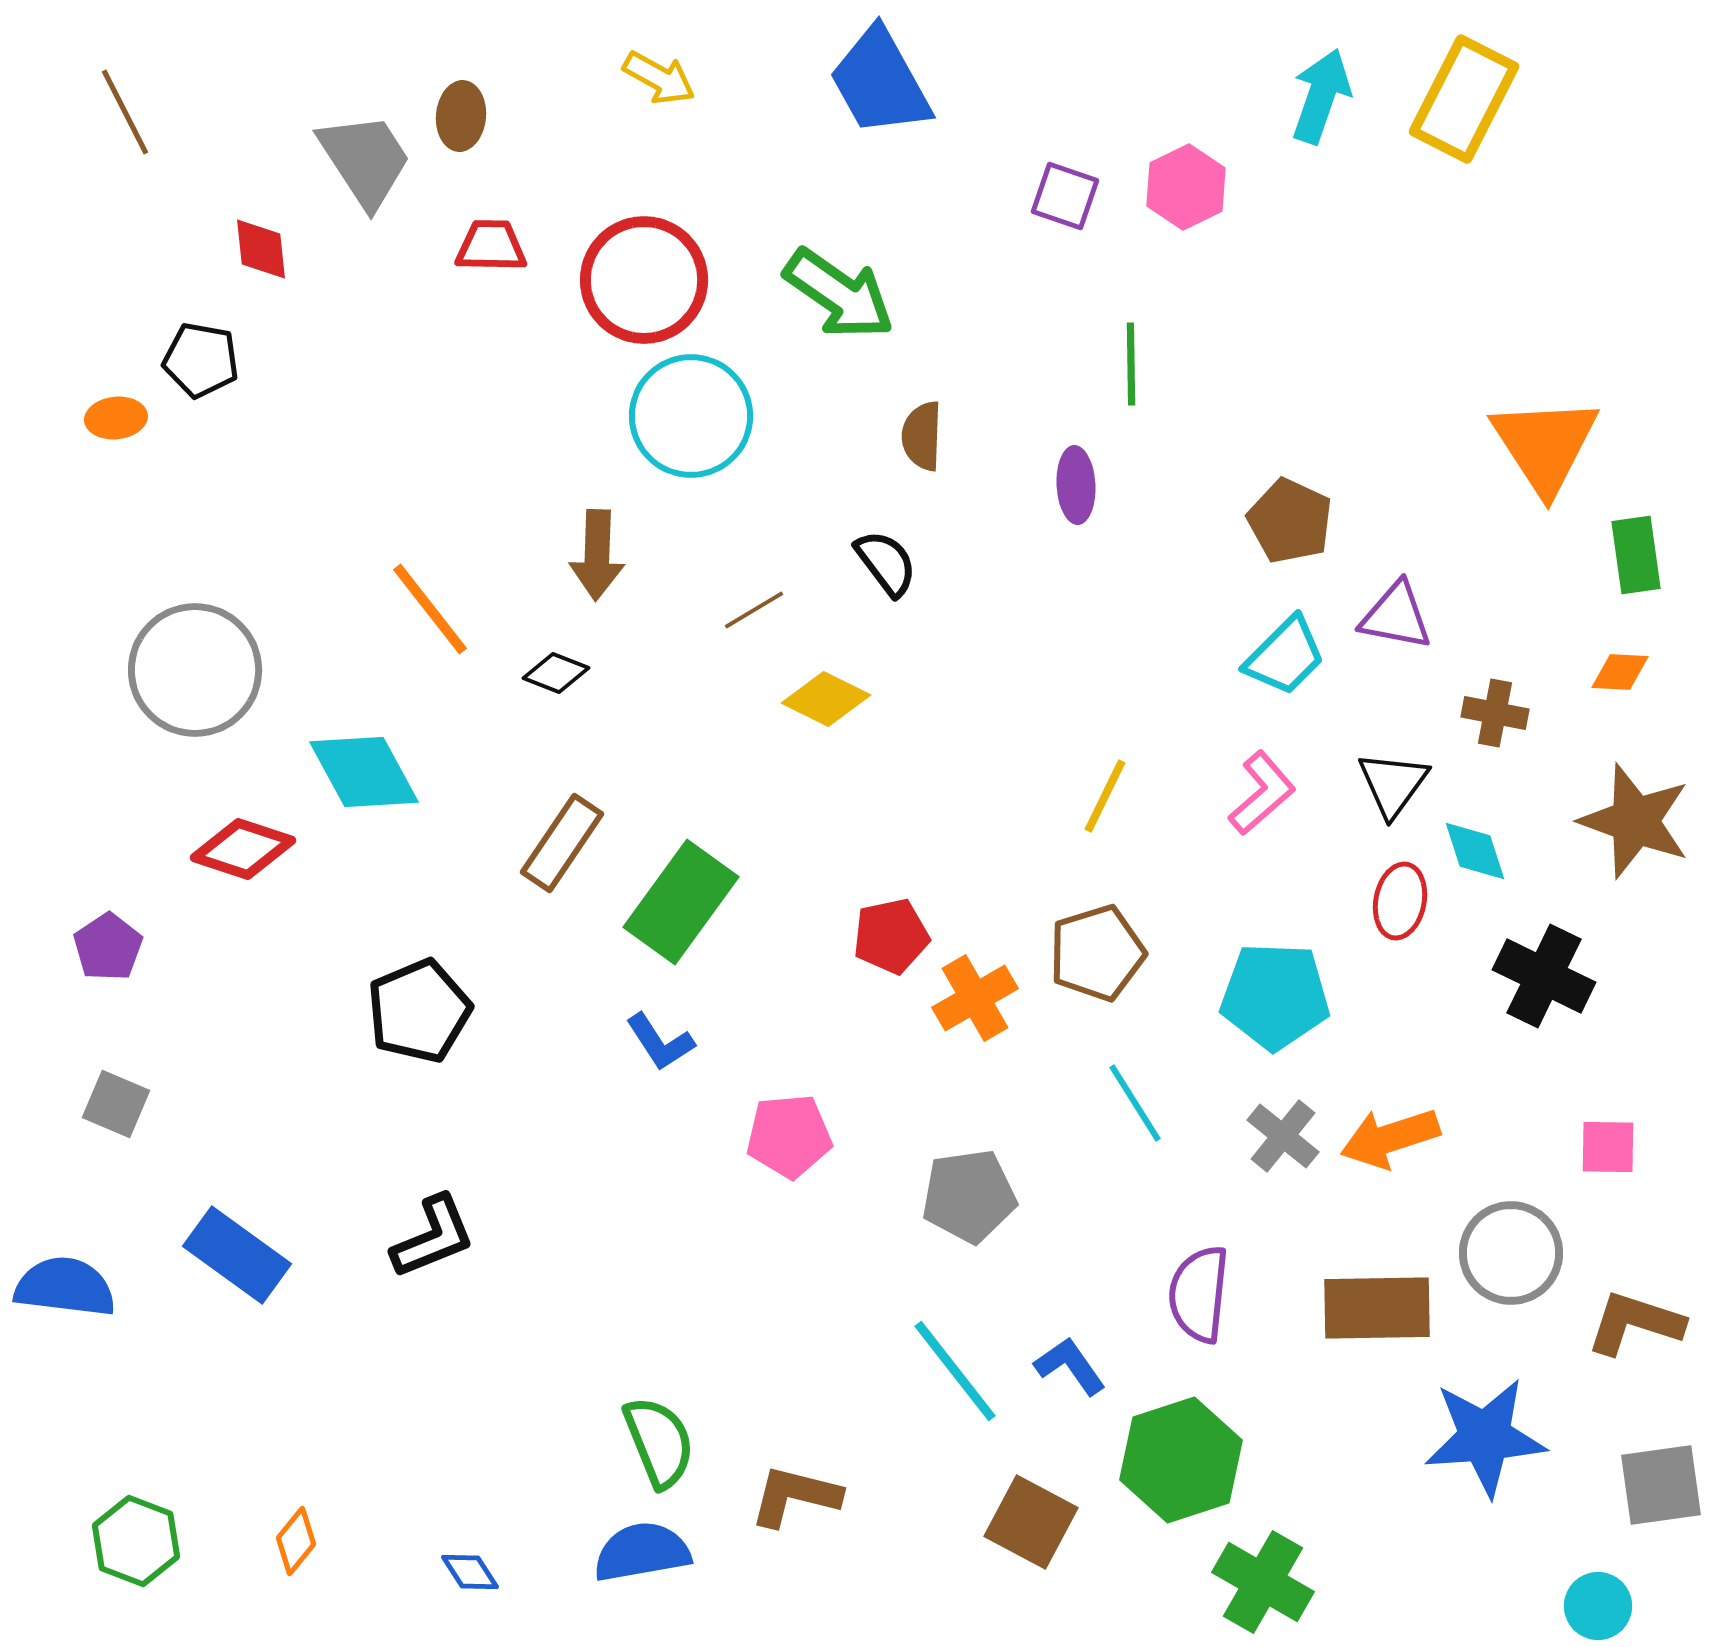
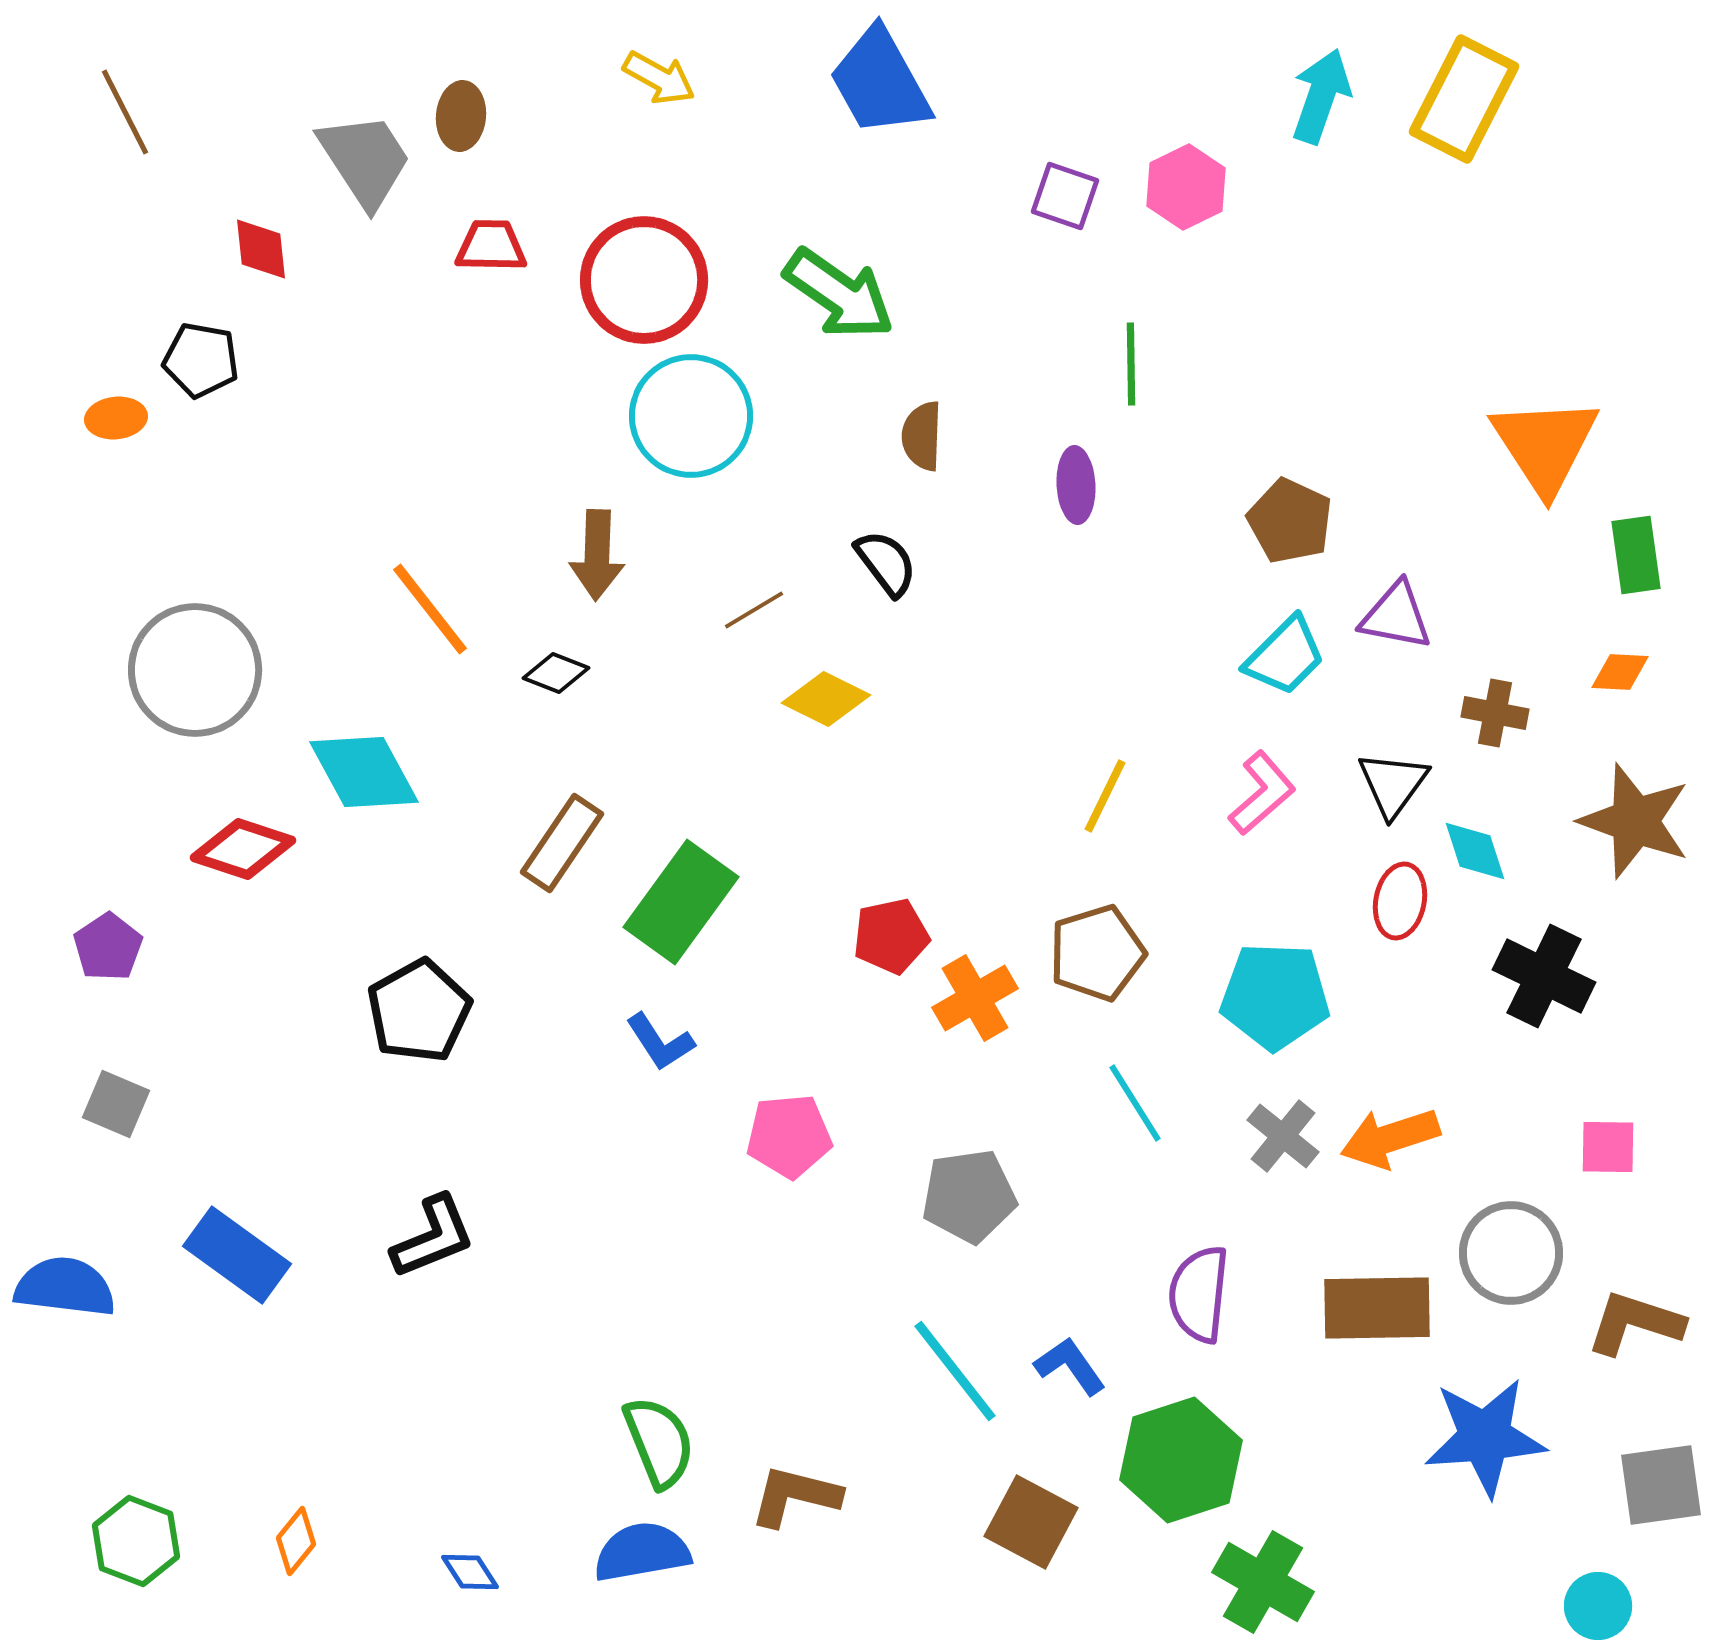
black pentagon at (419, 1011): rotated 6 degrees counterclockwise
